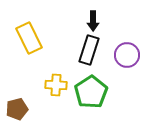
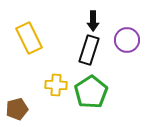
purple circle: moved 15 px up
